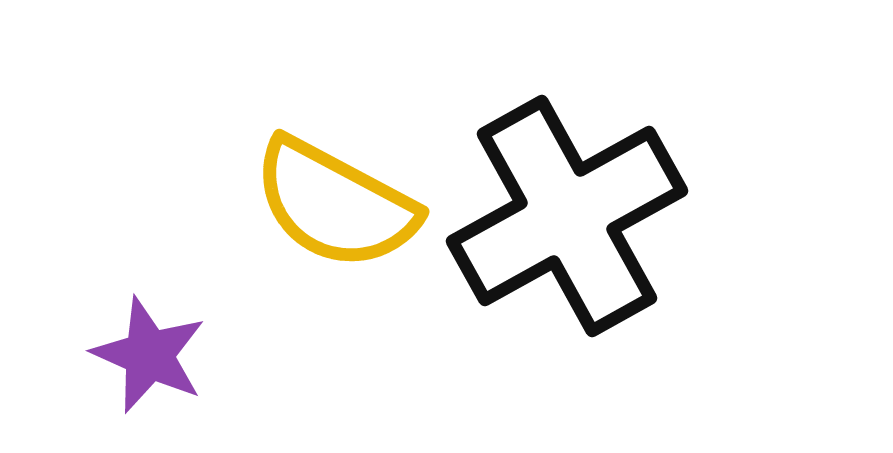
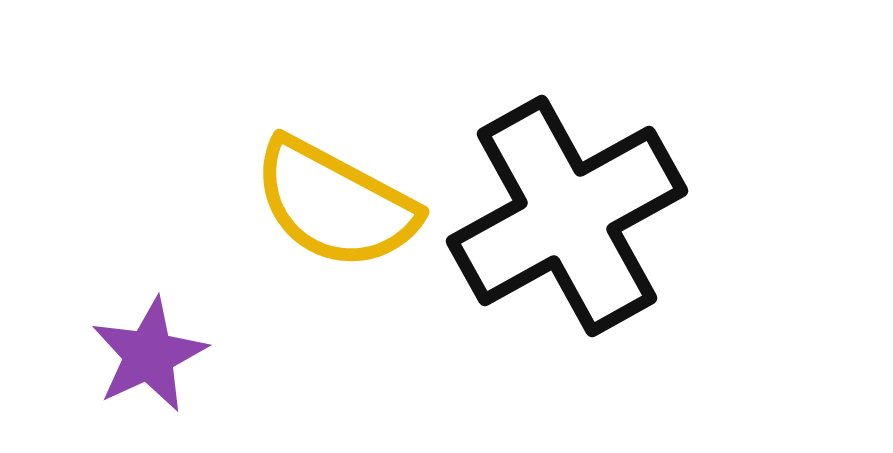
purple star: rotated 23 degrees clockwise
